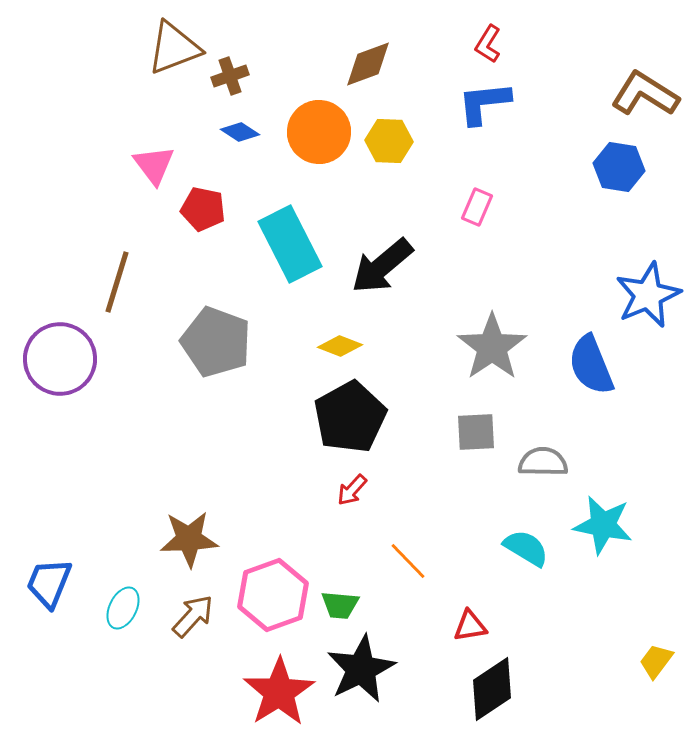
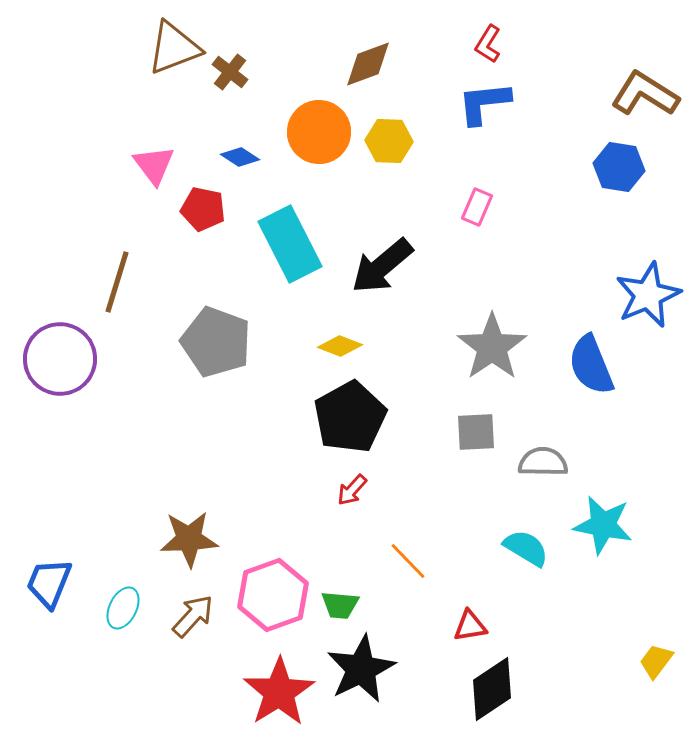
brown cross: moved 4 px up; rotated 33 degrees counterclockwise
blue diamond: moved 25 px down
